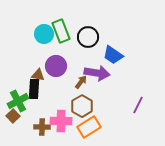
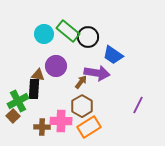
green rectangle: moved 7 px right; rotated 30 degrees counterclockwise
